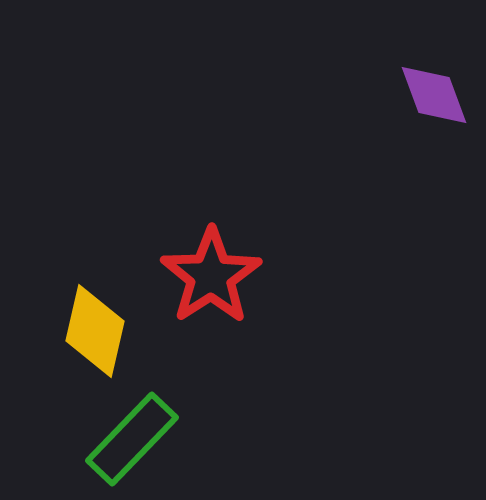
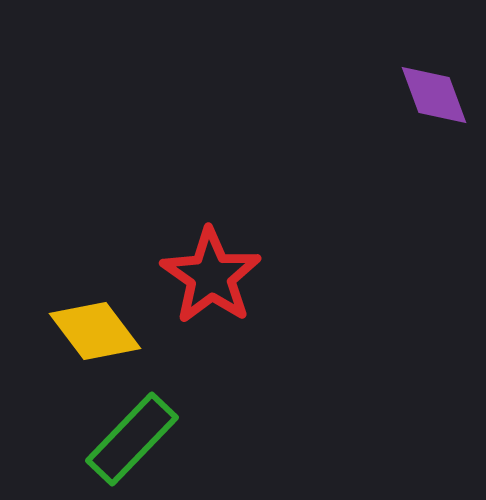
red star: rotated 4 degrees counterclockwise
yellow diamond: rotated 50 degrees counterclockwise
